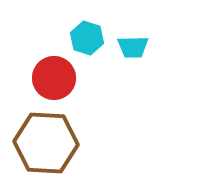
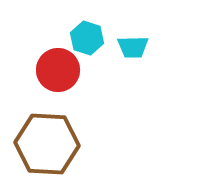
red circle: moved 4 px right, 8 px up
brown hexagon: moved 1 px right, 1 px down
